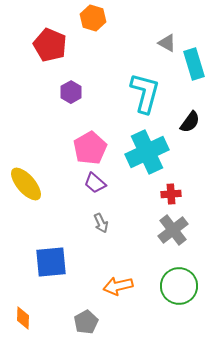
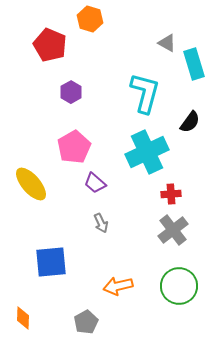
orange hexagon: moved 3 px left, 1 px down
pink pentagon: moved 16 px left, 1 px up
yellow ellipse: moved 5 px right
